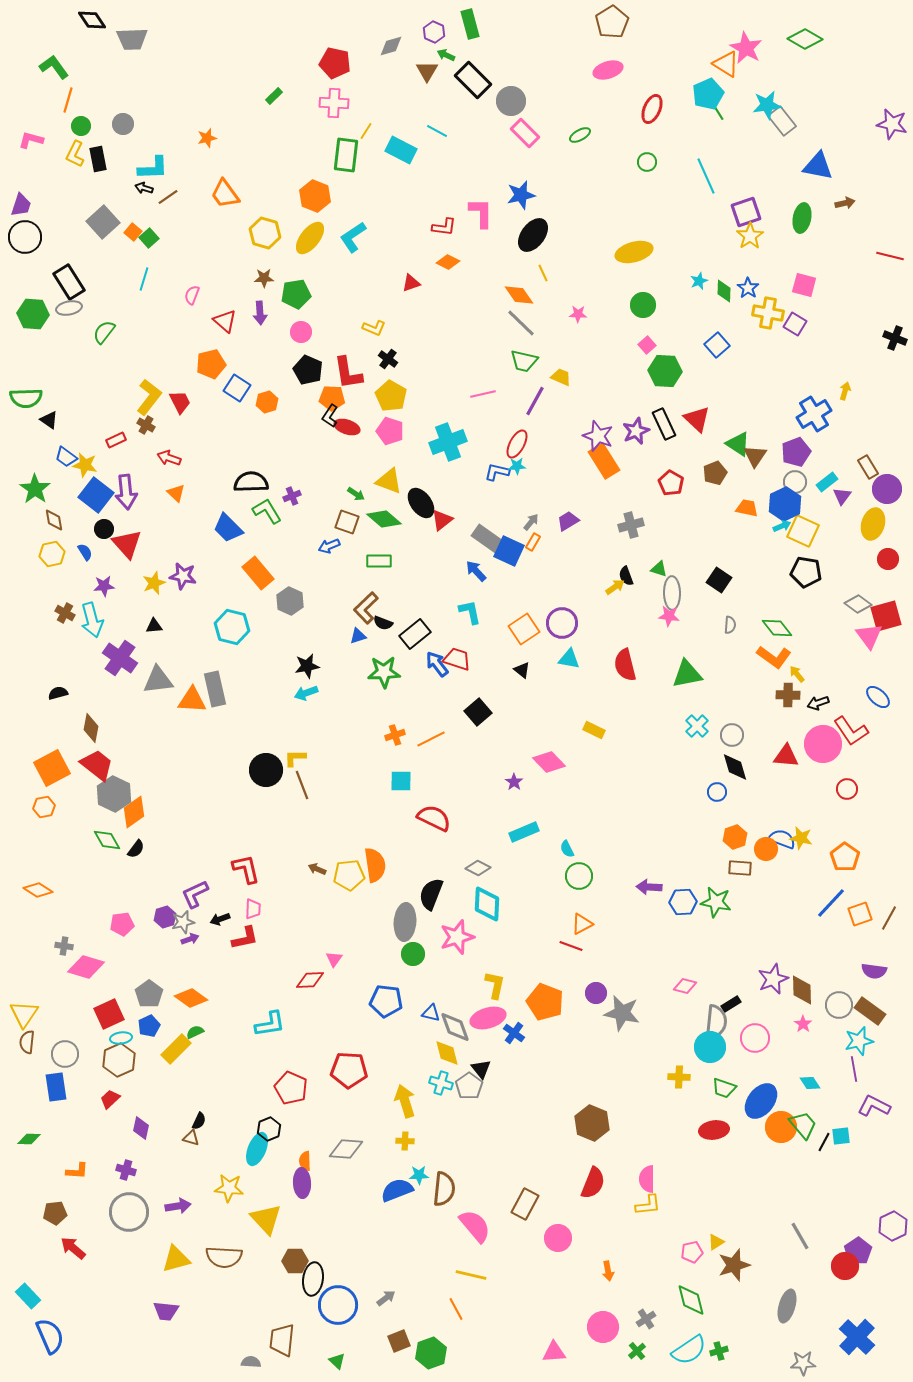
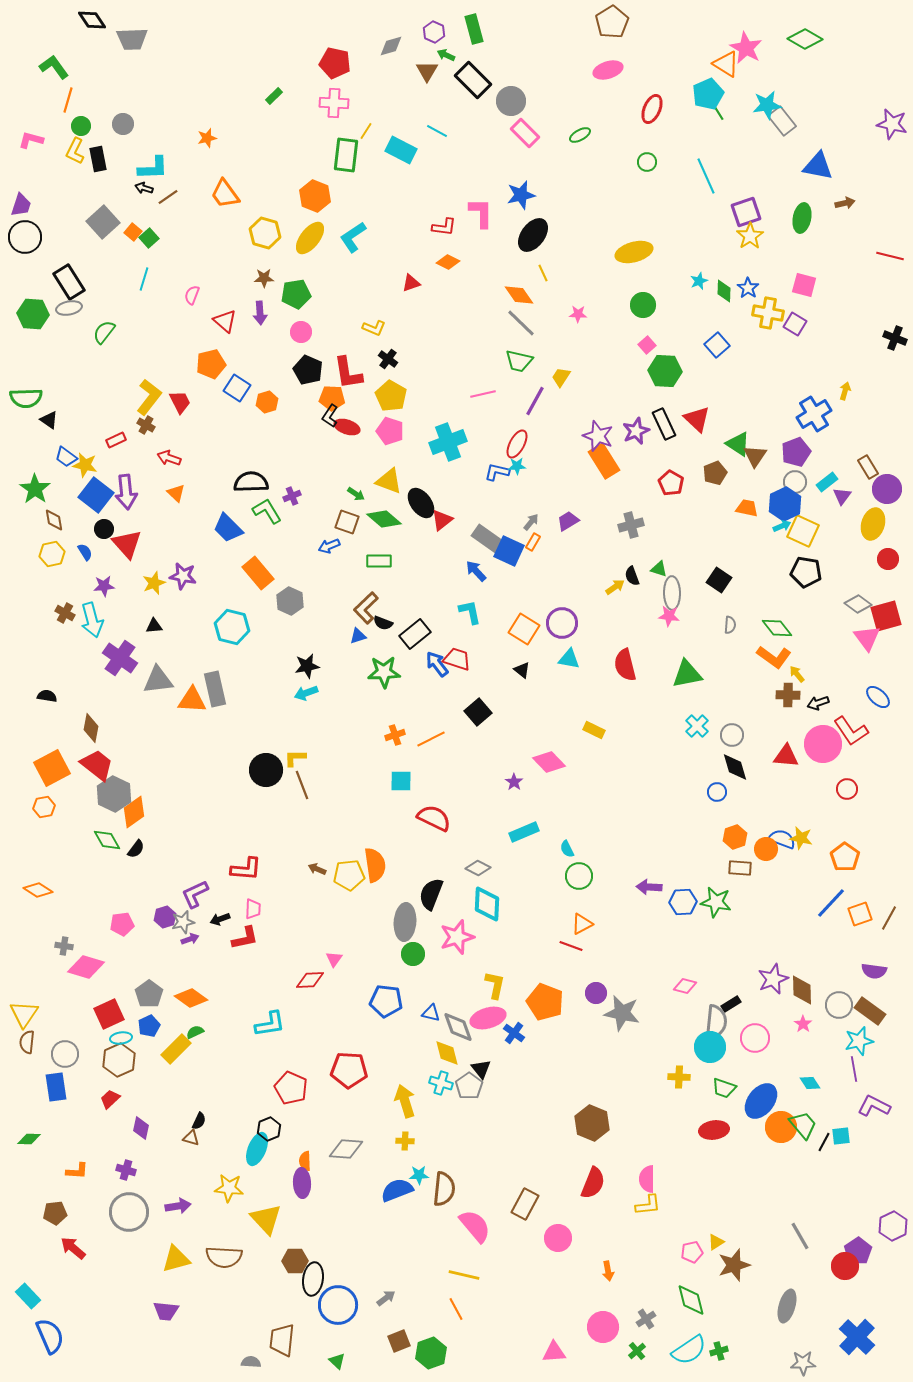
green rectangle at (470, 24): moved 4 px right, 5 px down
yellow L-shape at (75, 154): moved 3 px up
green trapezoid at (524, 361): moved 5 px left
yellow trapezoid at (561, 377): rotated 80 degrees counterclockwise
black semicircle at (626, 576): moved 6 px right
orange square at (524, 629): rotated 24 degrees counterclockwise
pink triangle at (869, 636): moved 2 px left, 2 px down
black semicircle at (58, 693): moved 11 px left, 3 px down; rotated 24 degrees clockwise
red L-shape at (246, 869): rotated 108 degrees clockwise
gray diamond at (455, 1027): moved 3 px right
yellow line at (471, 1275): moved 7 px left
